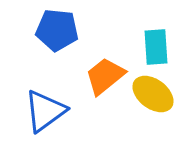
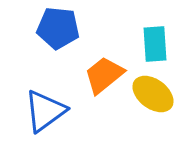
blue pentagon: moved 1 px right, 2 px up
cyan rectangle: moved 1 px left, 3 px up
orange trapezoid: moved 1 px left, 1 px up
